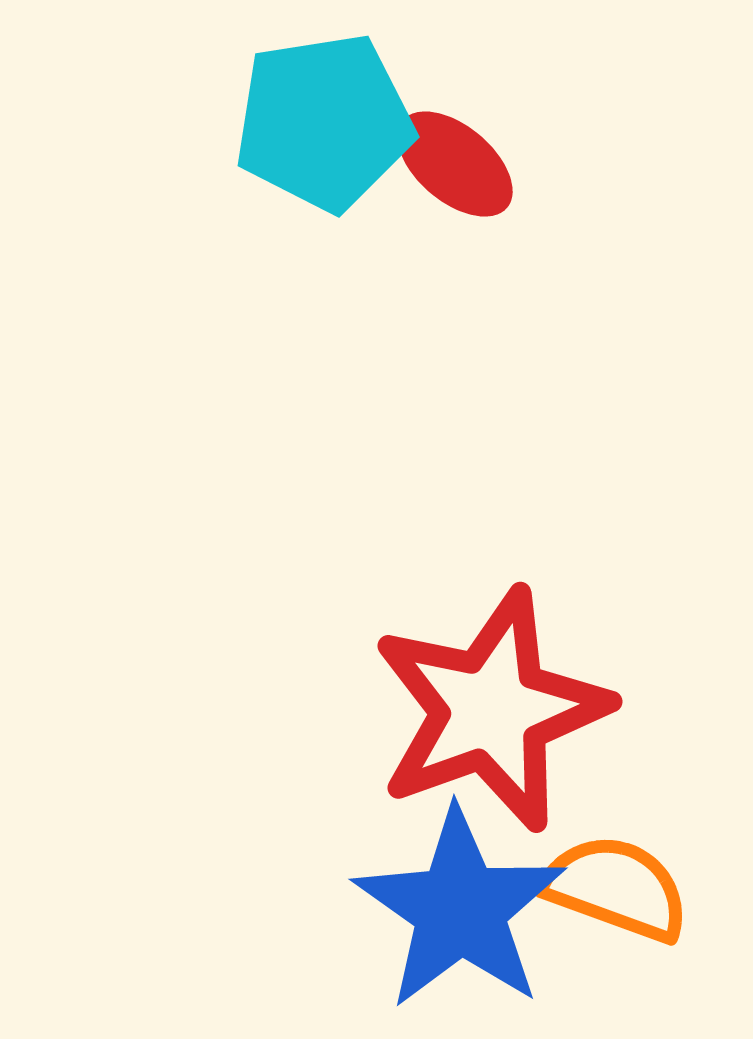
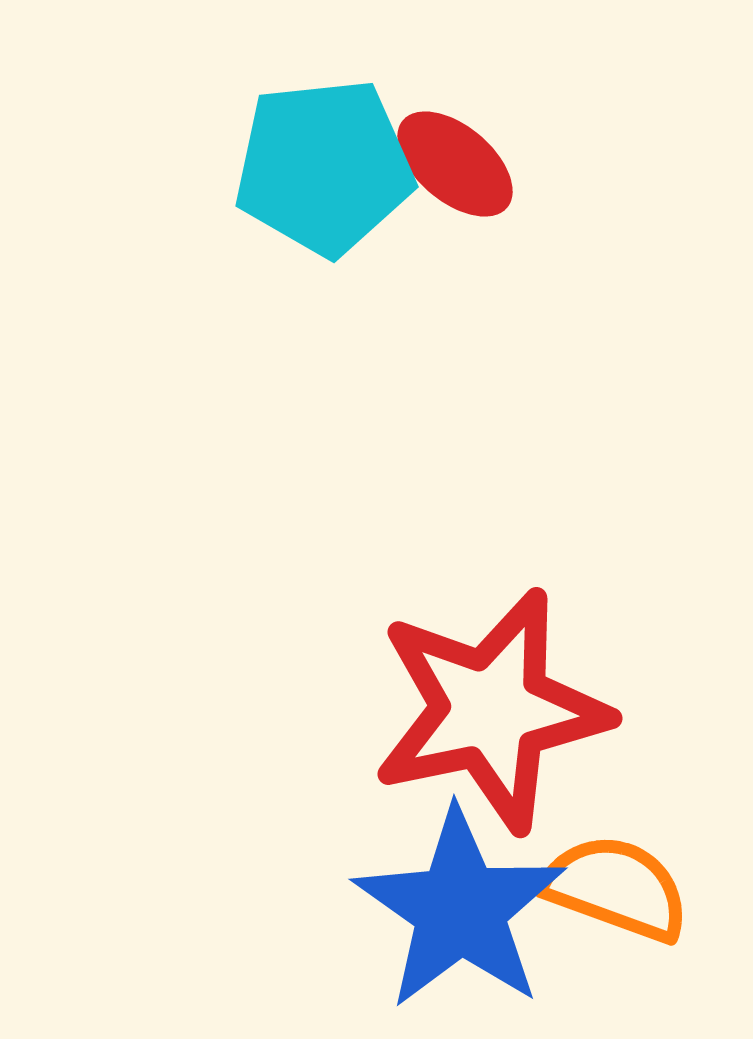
cyan pentagon: moved 45 px down; rotated 3 degrees clockwise
red star: rotated 8 degrees clockwise
